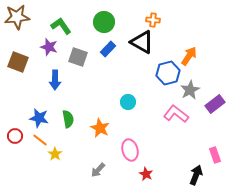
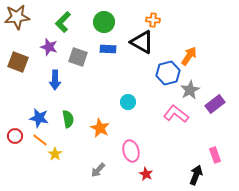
green L-shape: moved 2 px right, 4 px up; rotated 100 degrees counterclockwise
blue rectangle: rotated 49 degrees clockwise
pink ellipse: moved 1 px right, 1 px down
